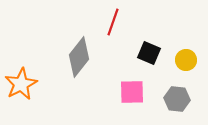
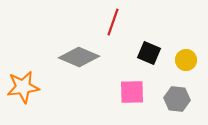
gray diamond: rotated 75 degrees clockwise
orange star: moved 2 px right, 3 px down; rotated 20 degrees clockwise
